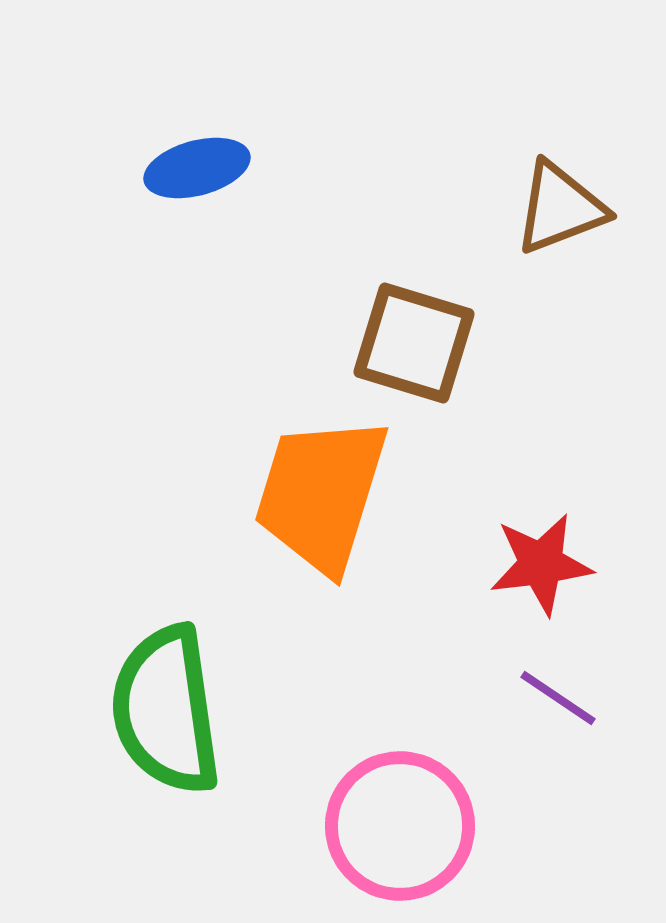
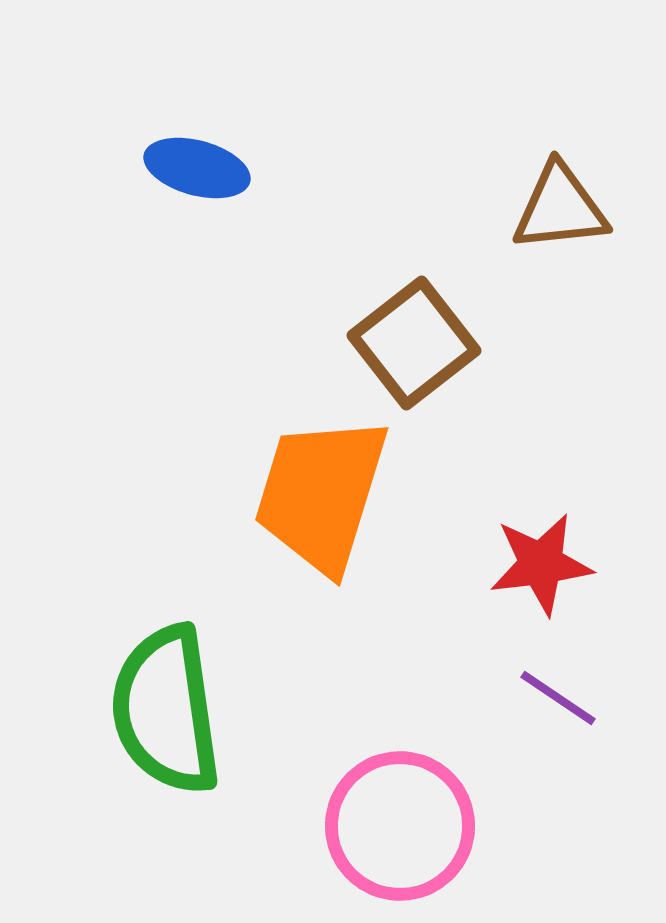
blue ellipse: rotated 30 degrees clockwise
brown triangle: rotated 15 degrees clockwise
brown square: rotated 35 degrees clockwise
